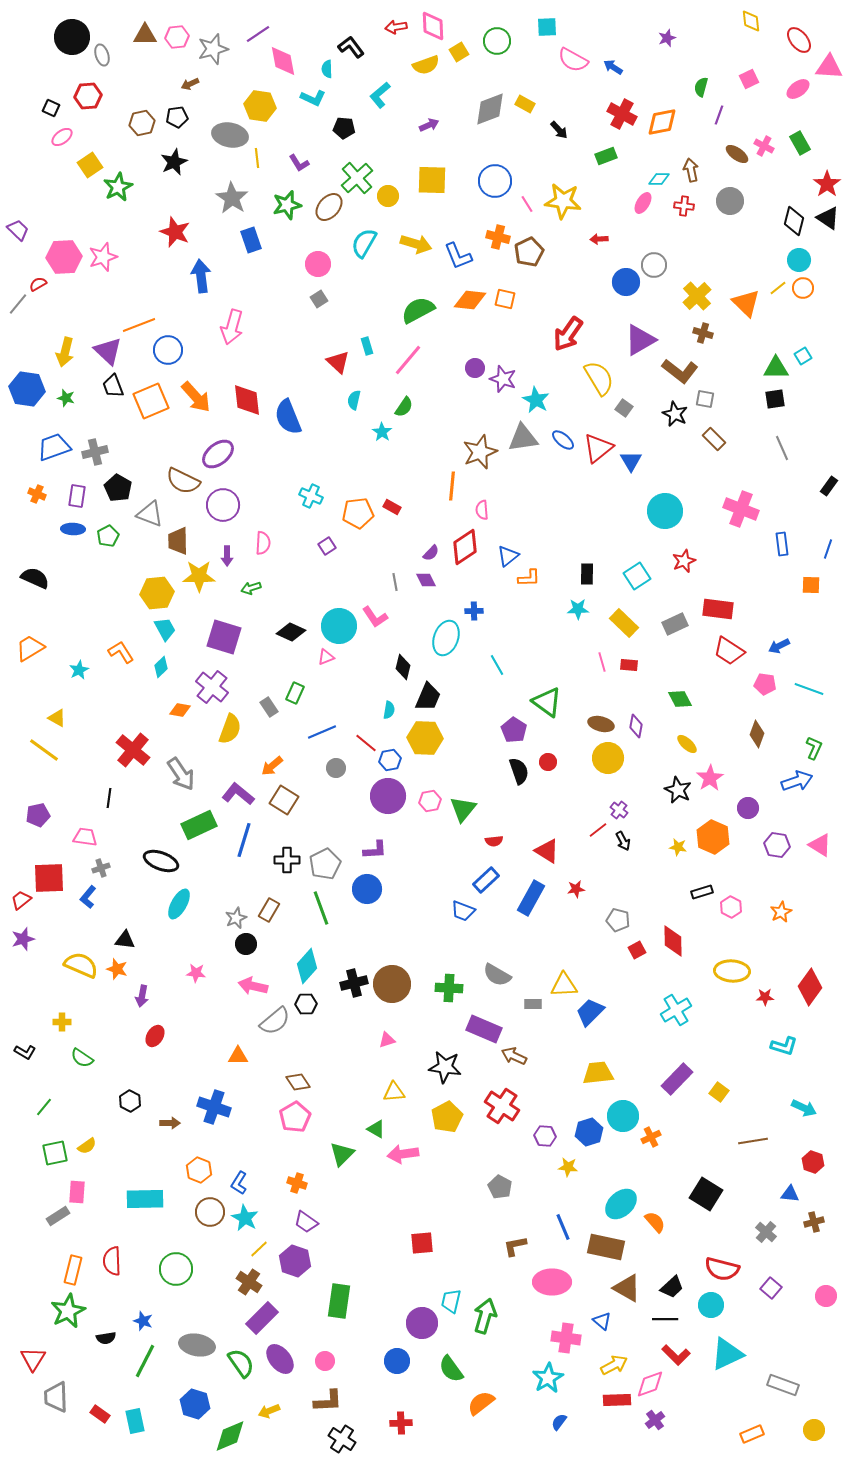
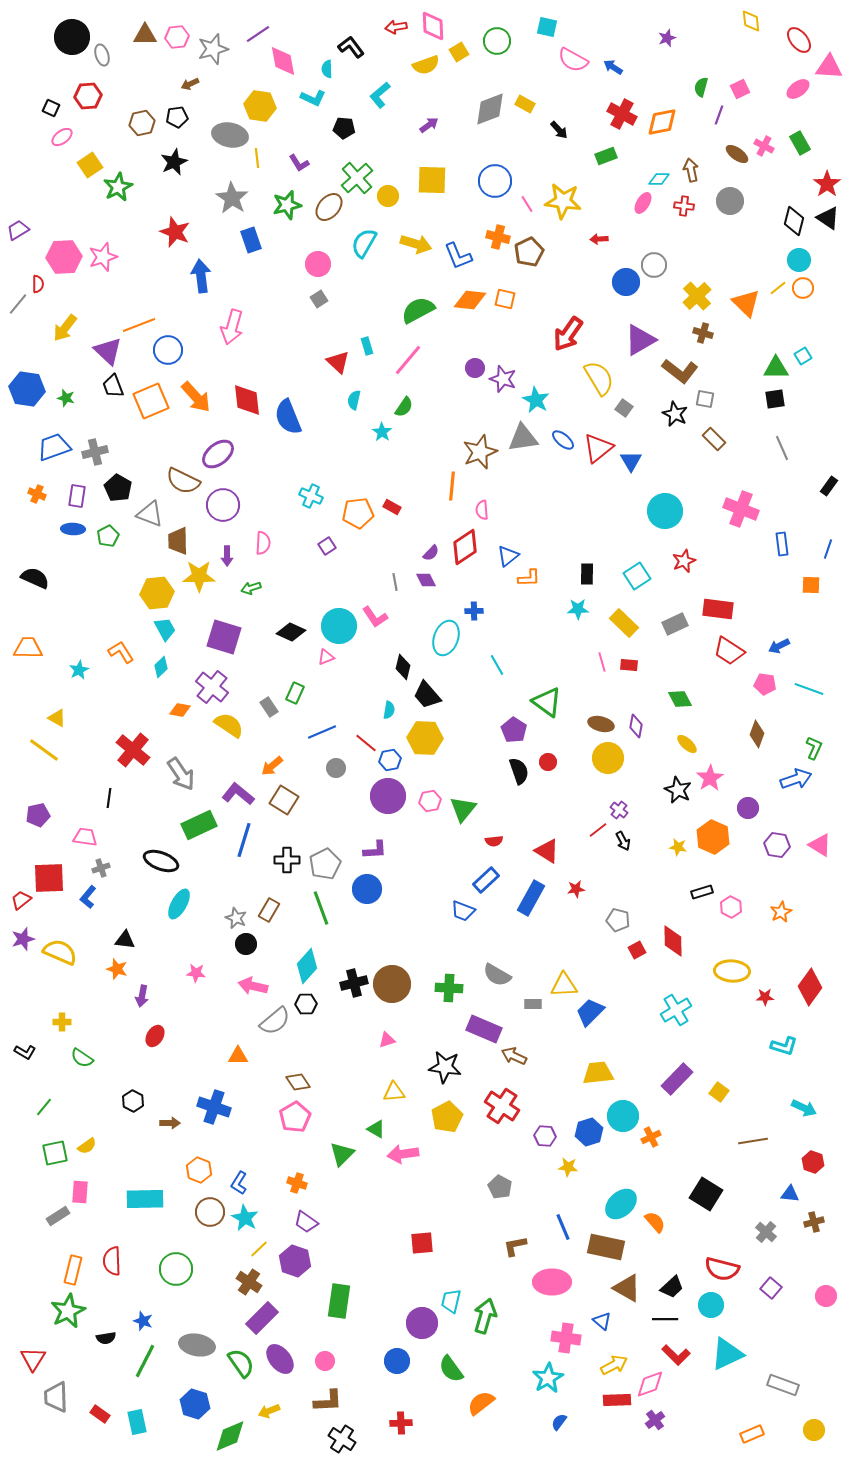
cyan square at (547, 27): rotated 15 degrees clockwise
pink square at (749, 79): moved 9 px left, 10 px down
purple arrow at (429, 125): rotated 12 degrees counterclockwise
purple trapezoid at (18, 230): rotated 75 degrees counterclockwise
red semicircle at (38, 284): rotated 120 degrees clockwise
yellow arrow at (65, 352): moved 24 px up; rotated 24 degrees clockwise
orange trapezoid at (30, 648): moved 2 px left; rotated 32 degrees clockwise
black trapezoid at (428, 697): moved 1 px left, 2 px up; rotated 116 degrees clockwise
yellow semicircle at (230, 729): moved 1 px left, 4 px up; rotated 76 degrees counterclockwise
blue arrow at (797, 781): moved 1 px left, 2 px up
gray star at (236, 918): rotated 25 degrees counterclockwise
yellow semicircle at (81, 965): moved 21 px left, 13 px up
black hexagon at (130, 1101): moved 3 px right
pink rectangle at (77, 1192): moved 3 px right
cyan rectangle at (135, 1421): moved 2 px right, 1 px down
